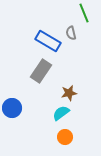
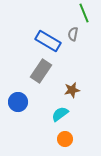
gray semicircle: moved 2 px right, 1 px down; rotated 24 degrees clockwise
brown star: moved 3 px right, 3 px up
blue circle: moved 6 px right, 6 px up
cyan semicircle: moved 1 px left, 1 px down
orange circle: moved 2 px down
